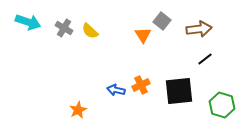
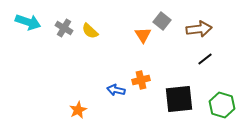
orange cross: moved 5 px up; rotated 12 degrees clockwise
black square: moved 8 px down
